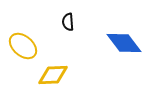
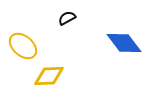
black semicircle: moved 1 px left, 4 px up; rotated 66 degrees clockwise
yellow diamond: moved 4 px left, 1 px down
